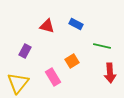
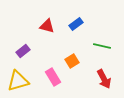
blue rectangle: rotated 64 degrees counterclockwise
purple rectangle: moved 2 px left; rotated 24 degrees clockwise
red arrow: moved 6 px left, 6 px down; rotated 24 degrees counterclockwise
yellow triangle: moved 2 px up; rotated 35 degrees clockwise
